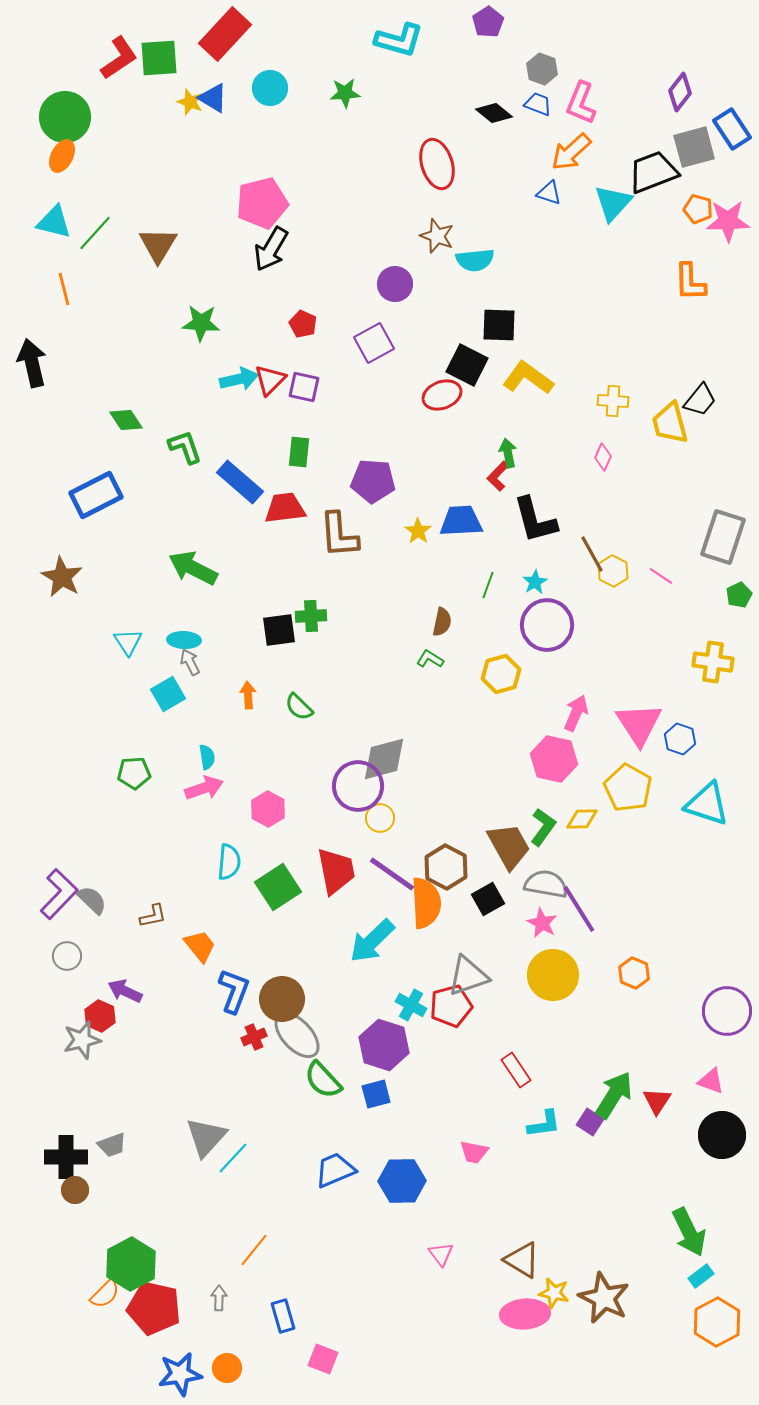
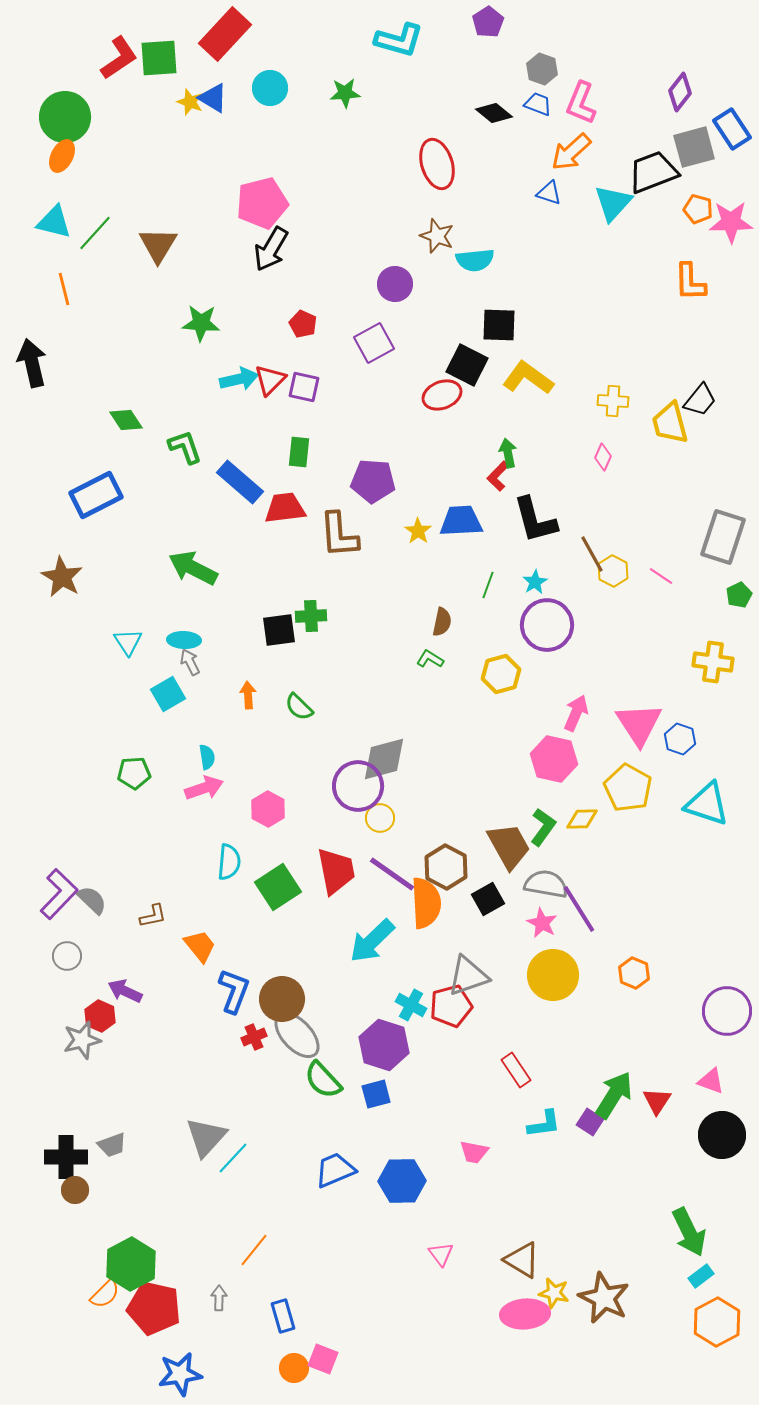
pink star at (728, 221): moved 3 px right, 1 px down
orange circle at (227, 1368): moved 67 px right
